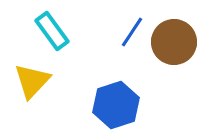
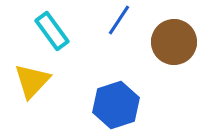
blue line: moved 13 px left, 12 px up
